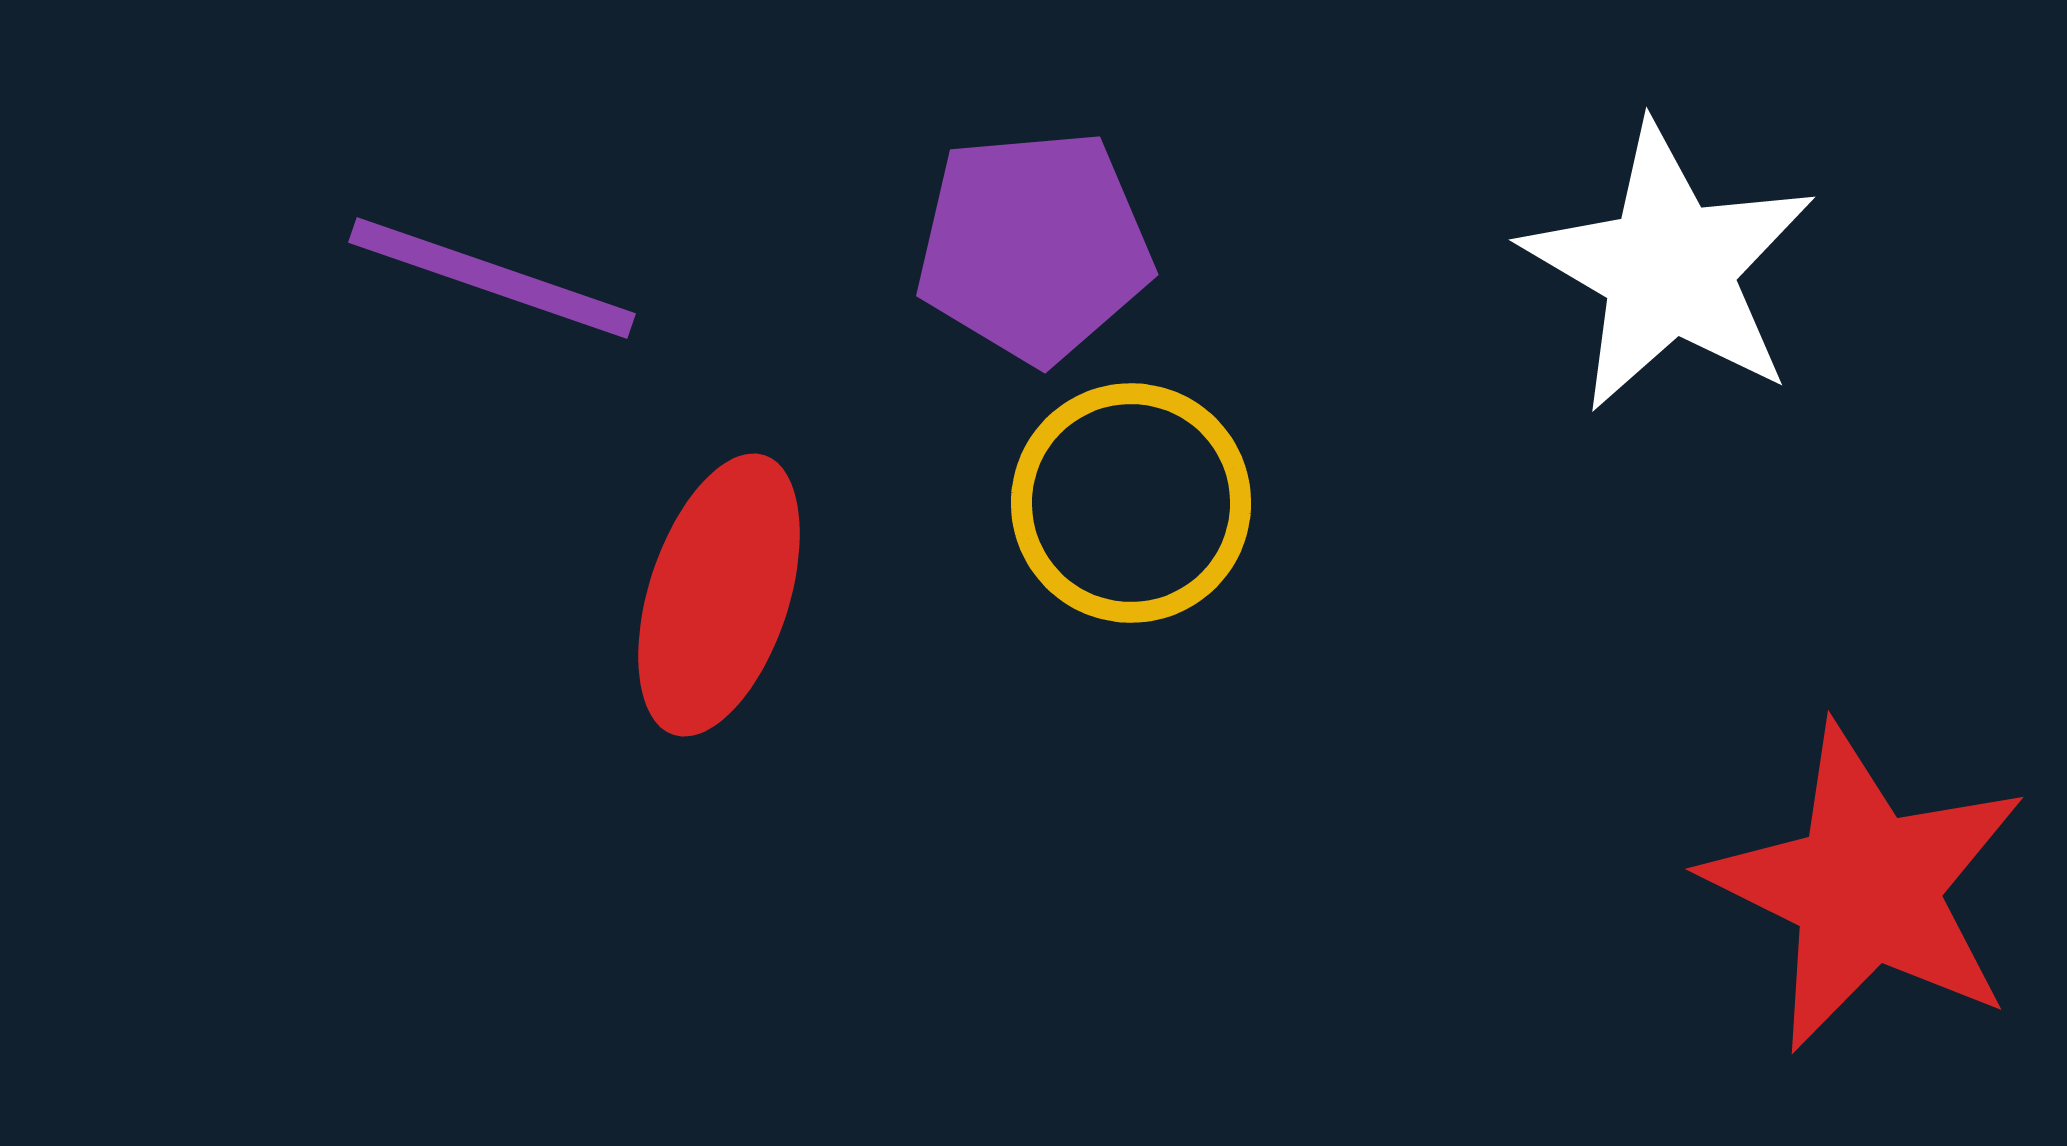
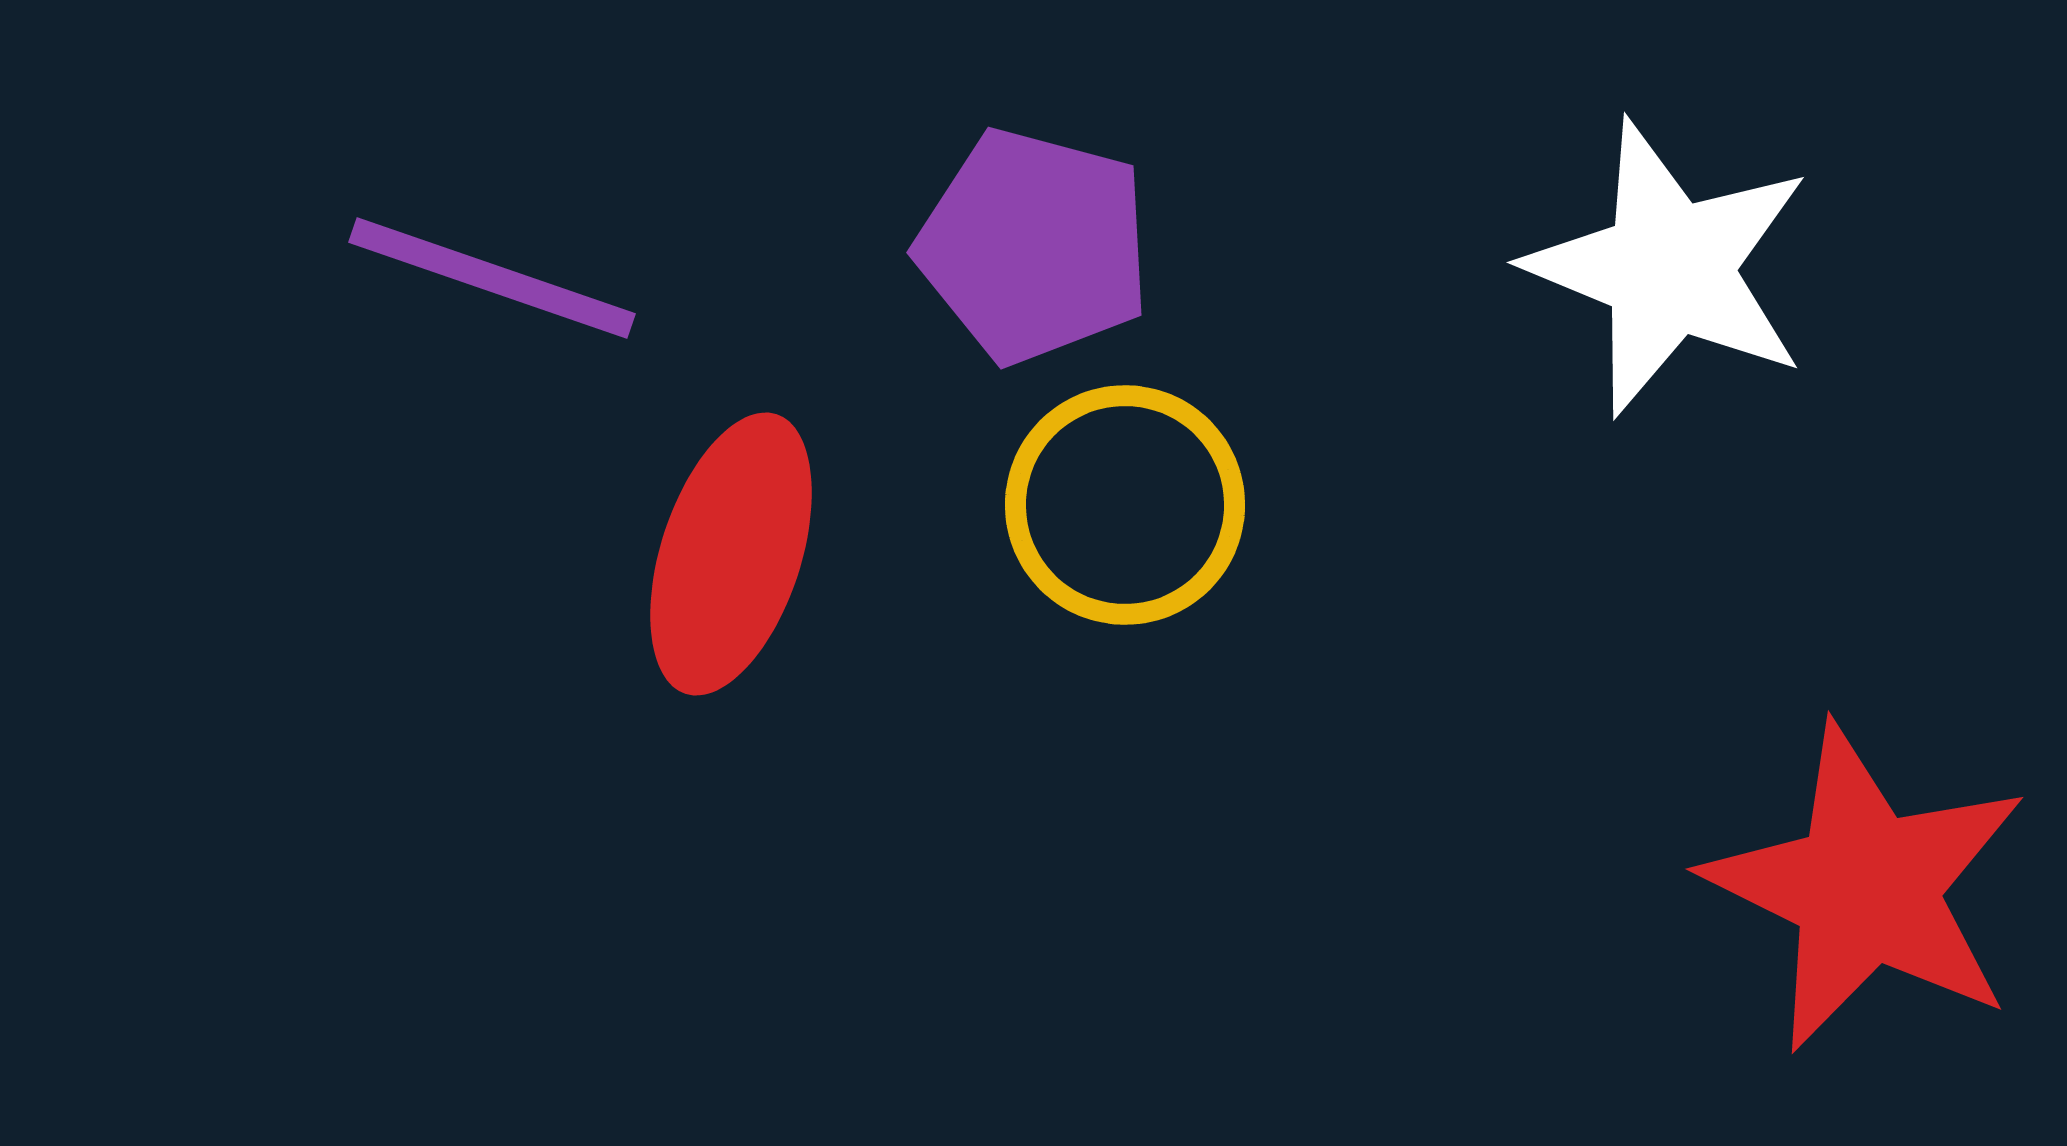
purple pentagon: rotated 20 degrees clockwise
white star: rotated 8 degrees counterclockwise
yellow circle: moved 6 px left, 2 px down
red ellipse: moved 12 px right, 41 px up
